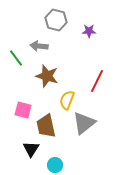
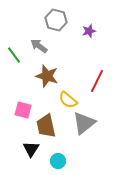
purple star: rotated 16 degrees counterclockwise
gray arrow: rotated 30 degrees clockwise
green line: moved 2 px left, 3 px up
yellow semicircle: moved 1 px right; rotated 72 degrees counterclockwise
cyan circle: moved 3 px right, 4 px up
